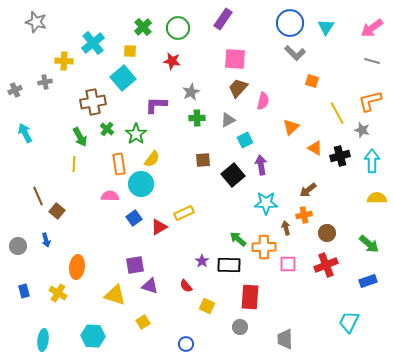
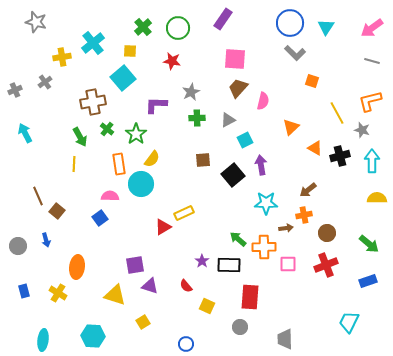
yellow cross at (64, 61): moved 2 px left, 4 px up; rotated 12 degrees counterclockwise
gray cross at (45, 82): rotated 24 degrees counterclockwise
blue square at (134, 218): moved 34 px left
red triangle at (159, 227): moved 4 px right
brown arrow at (286, 228): rotated 96 degrees clockwise
